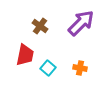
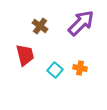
red trapezoid: rotated 25 degrees counterclockwise
cyan square: moved 7 px right, 2 px down
